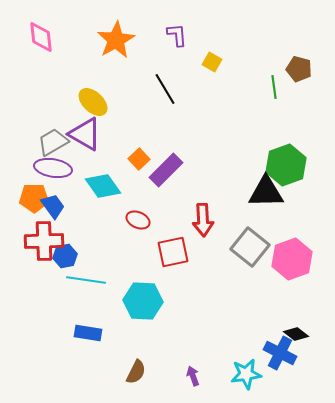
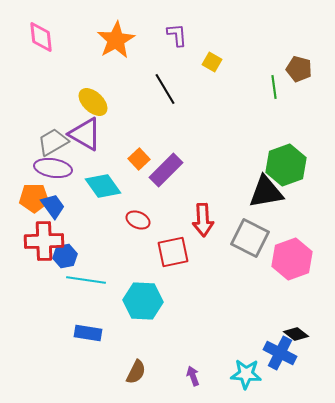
black triangle: rotated 9 degrees counterclockwise
gray square: moved 9 px up; rotated 12 degrees counterclockwise
cyan star: rotated 12 degrees clockwise
